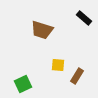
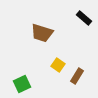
brown trapezoid: moved 3 px down
yellow square: rotated 32 degrees clockwise
green square: moved 1 px left
